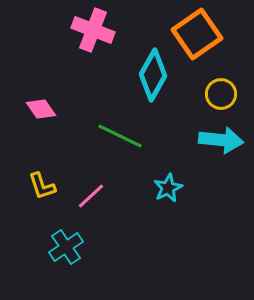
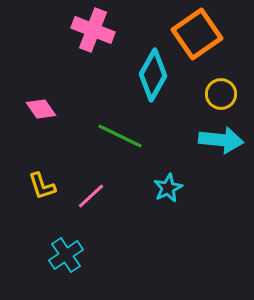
cyan cross: moved 8 px down
